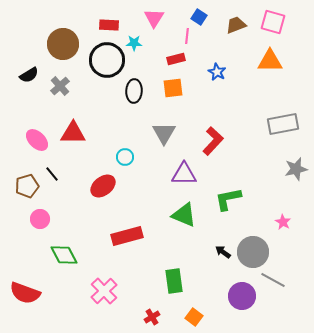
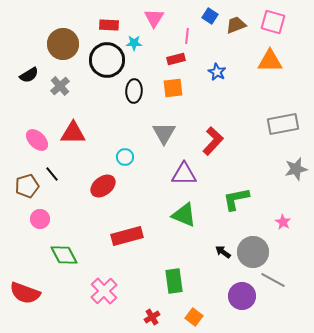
blue square at (199, 17): moved 11 px right, 1 px up
green L-shape at (228, 199): moved 8 px right
